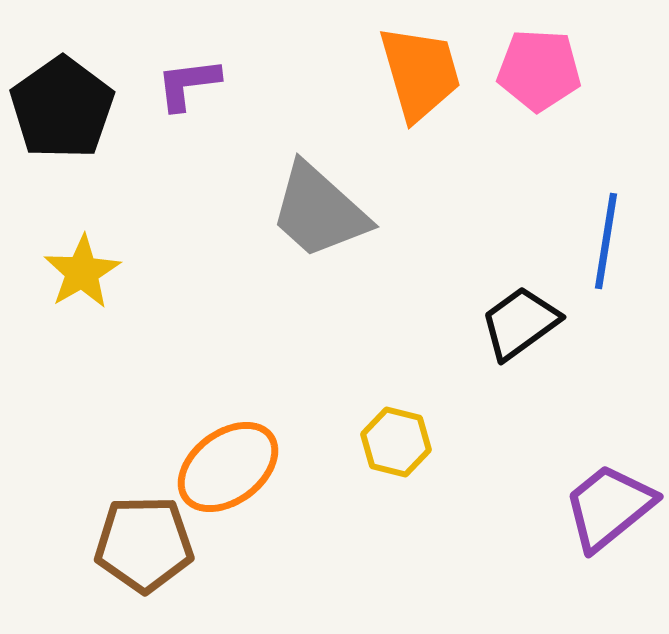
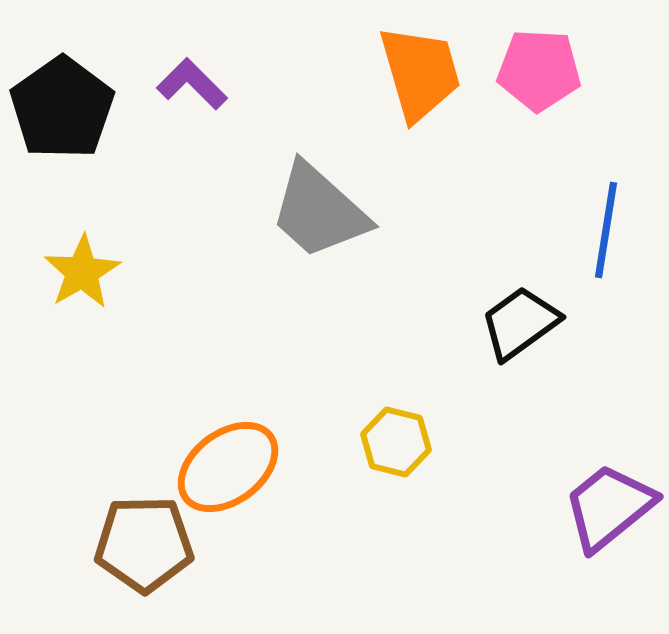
purple L-shape: moved 4 px right; rotated 52 degrees clockwise
blue line: moved 11 px up
